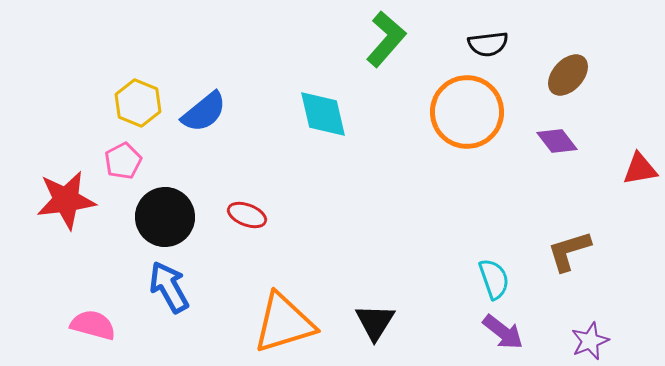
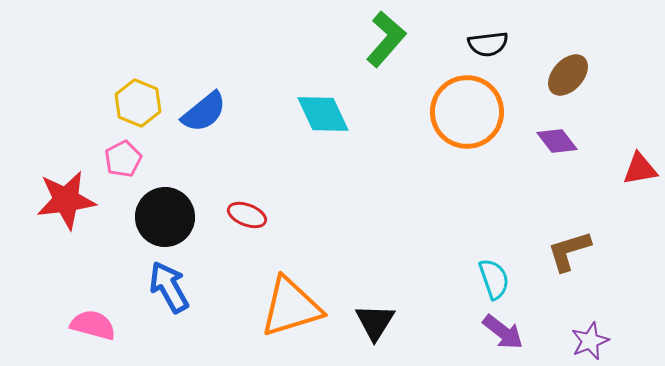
cyan diamond: rotated 12 degrees counterclockwise
pink pentagon: moved 2 px up
orange triangle: moved 7 px right, 16 px up
